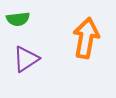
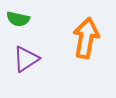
green semicircle: rotated 20 degrees clockwise
